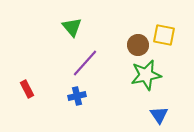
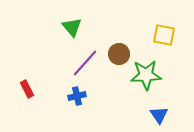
brown circle: moved 19 px left, 9 px down
green star: rotated 8 degrees clockwise
